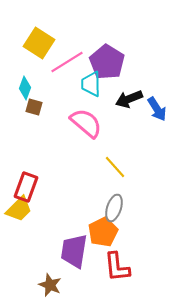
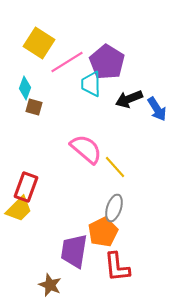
pink semicircle: moved 26 px down
